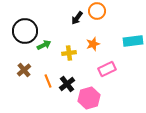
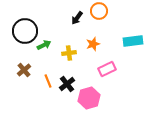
orange circle: moved 2 px right
